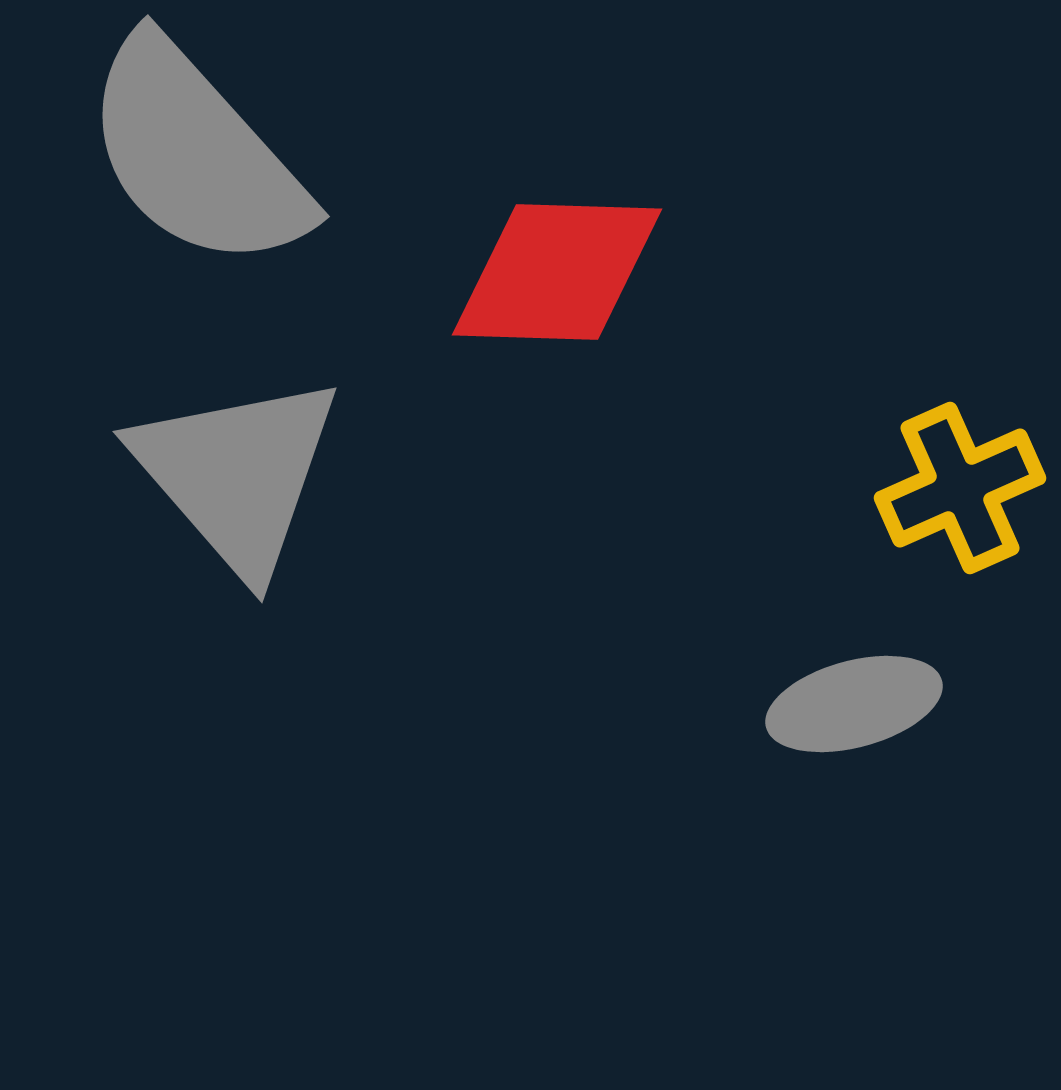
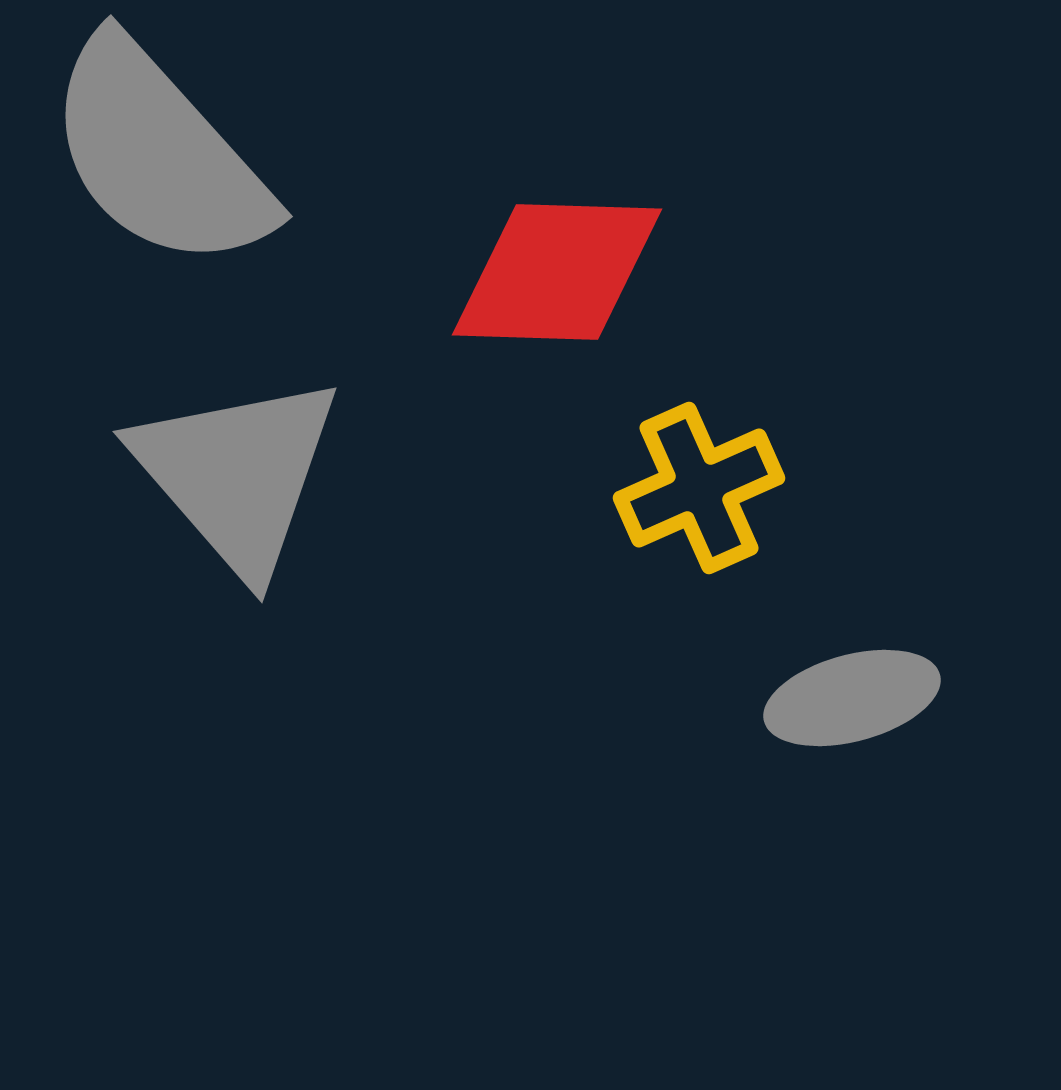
gray semicircle: moved 37 px left
yellow cross: moved 261 px left
gray ellipse: moved 2 px left, 6 px up
